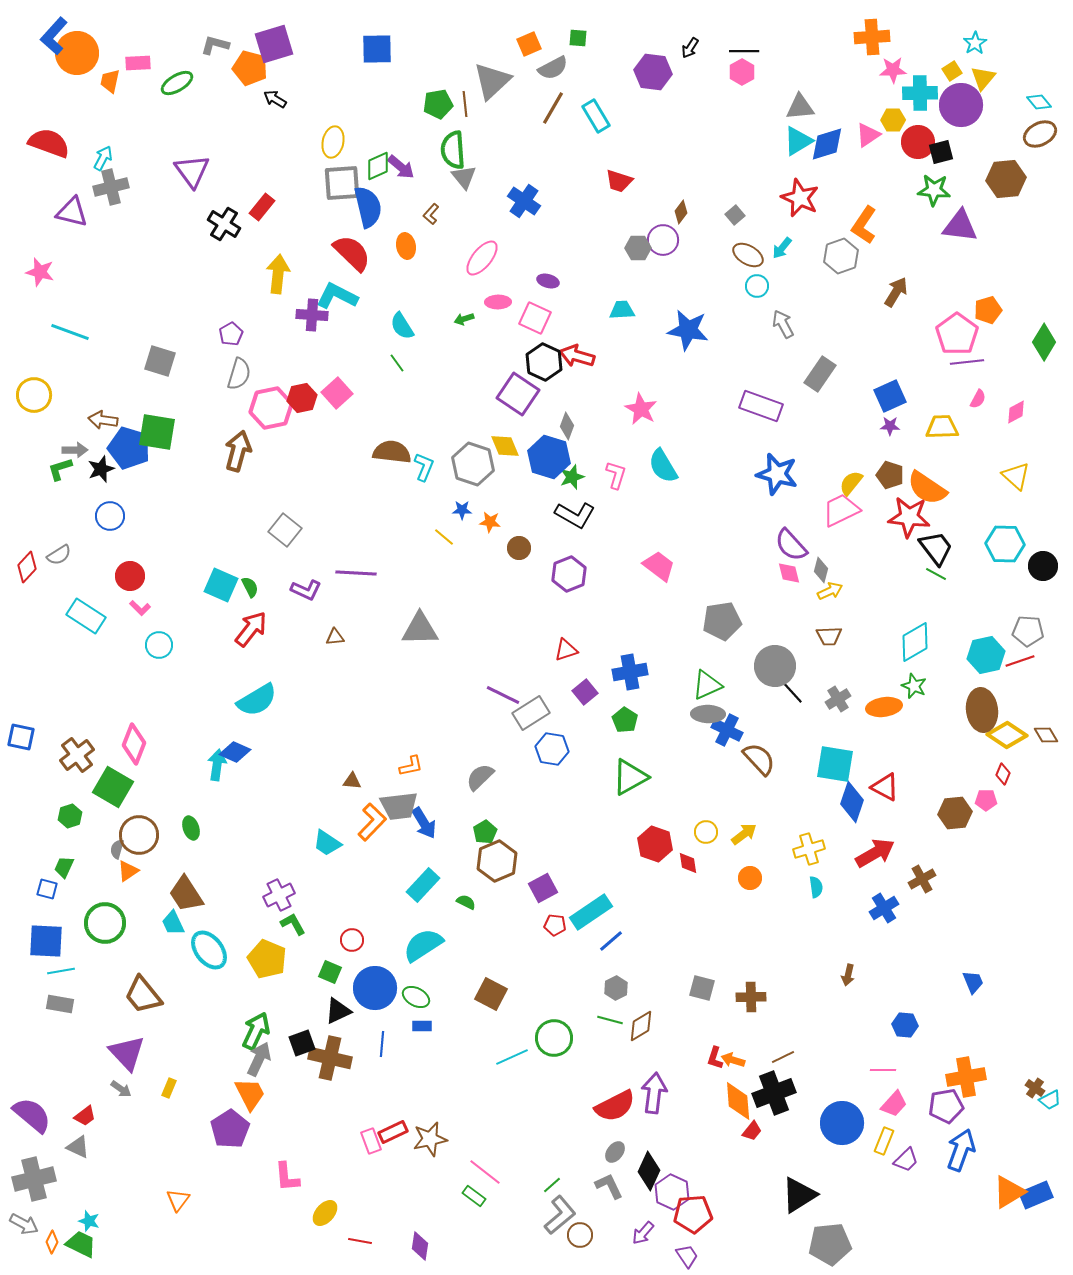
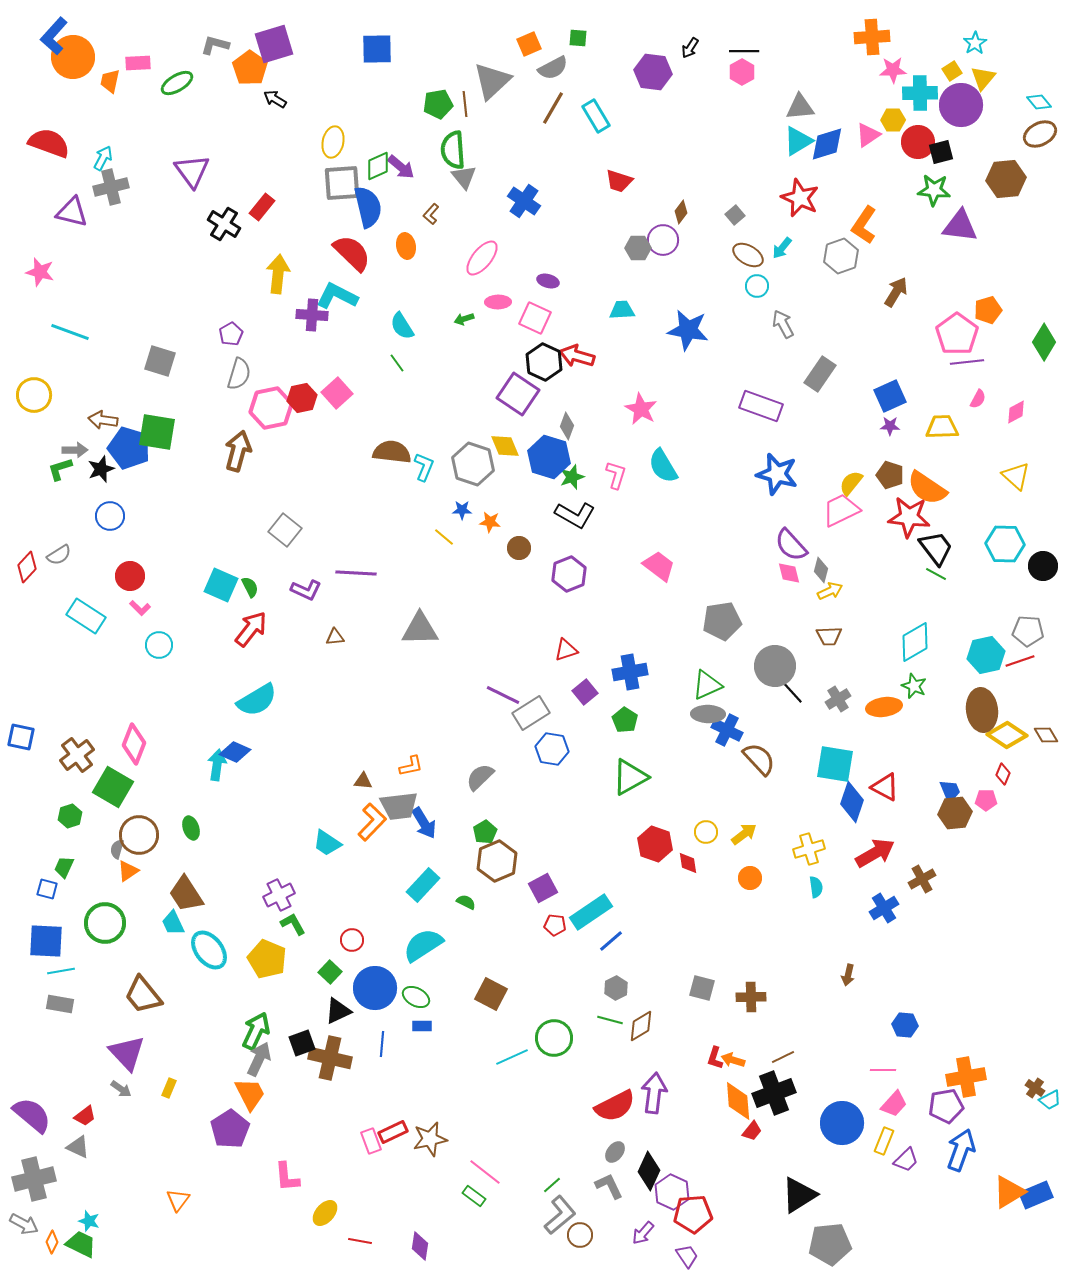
orange circle at (77, 53): moved 4 px left, 4 px down
orange pentagon at (250, 68): rotated 20 degrees clockwise
brown triangle at (352, 781): moved 11 px right
green square at (330, 972): rotated 20 degrees clockwise
blue trapezoid at (973, 982): moved 23 px left, 191 px up
